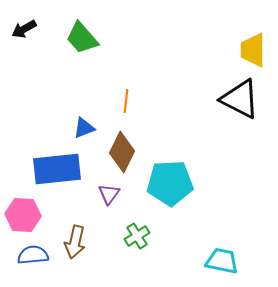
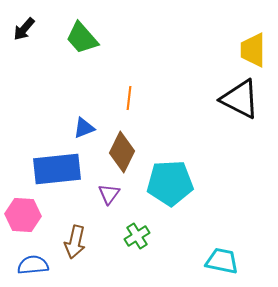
black arrow: rotated 20 degrees counterclockwise
orange line: moved 3 px right, 3 px up
blue semicircle: moved 10 px down
